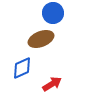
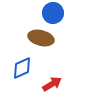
brown ellipse: moved 1 px up; rotated 35 degrees clockwise
